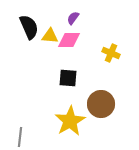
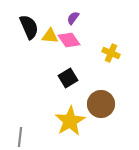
pink diamond: rotated 55 degrees clockwise
black square: rotated 36 degrees counterclockwise
